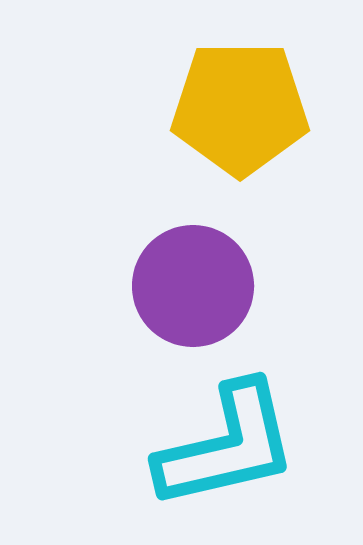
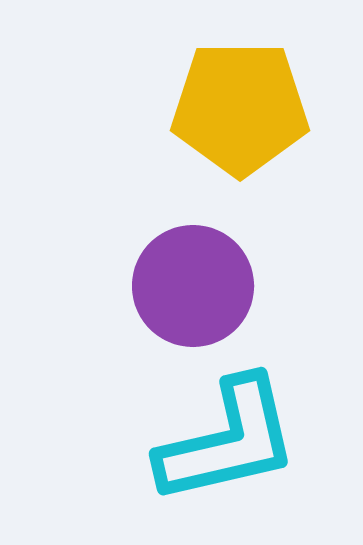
cyan L-shape: moved 1 px right, 5 px up
